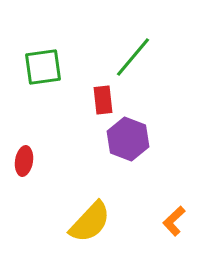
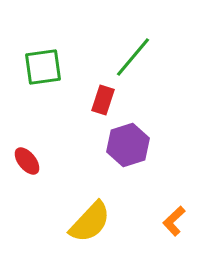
red rectangle: rotated 24 degrees clockwise
purple hexagon: moved 6 px down; rotated 21 degrees clockwise
red ellipse: moved 3 px right; rotated 48 degrees counterclockwise
